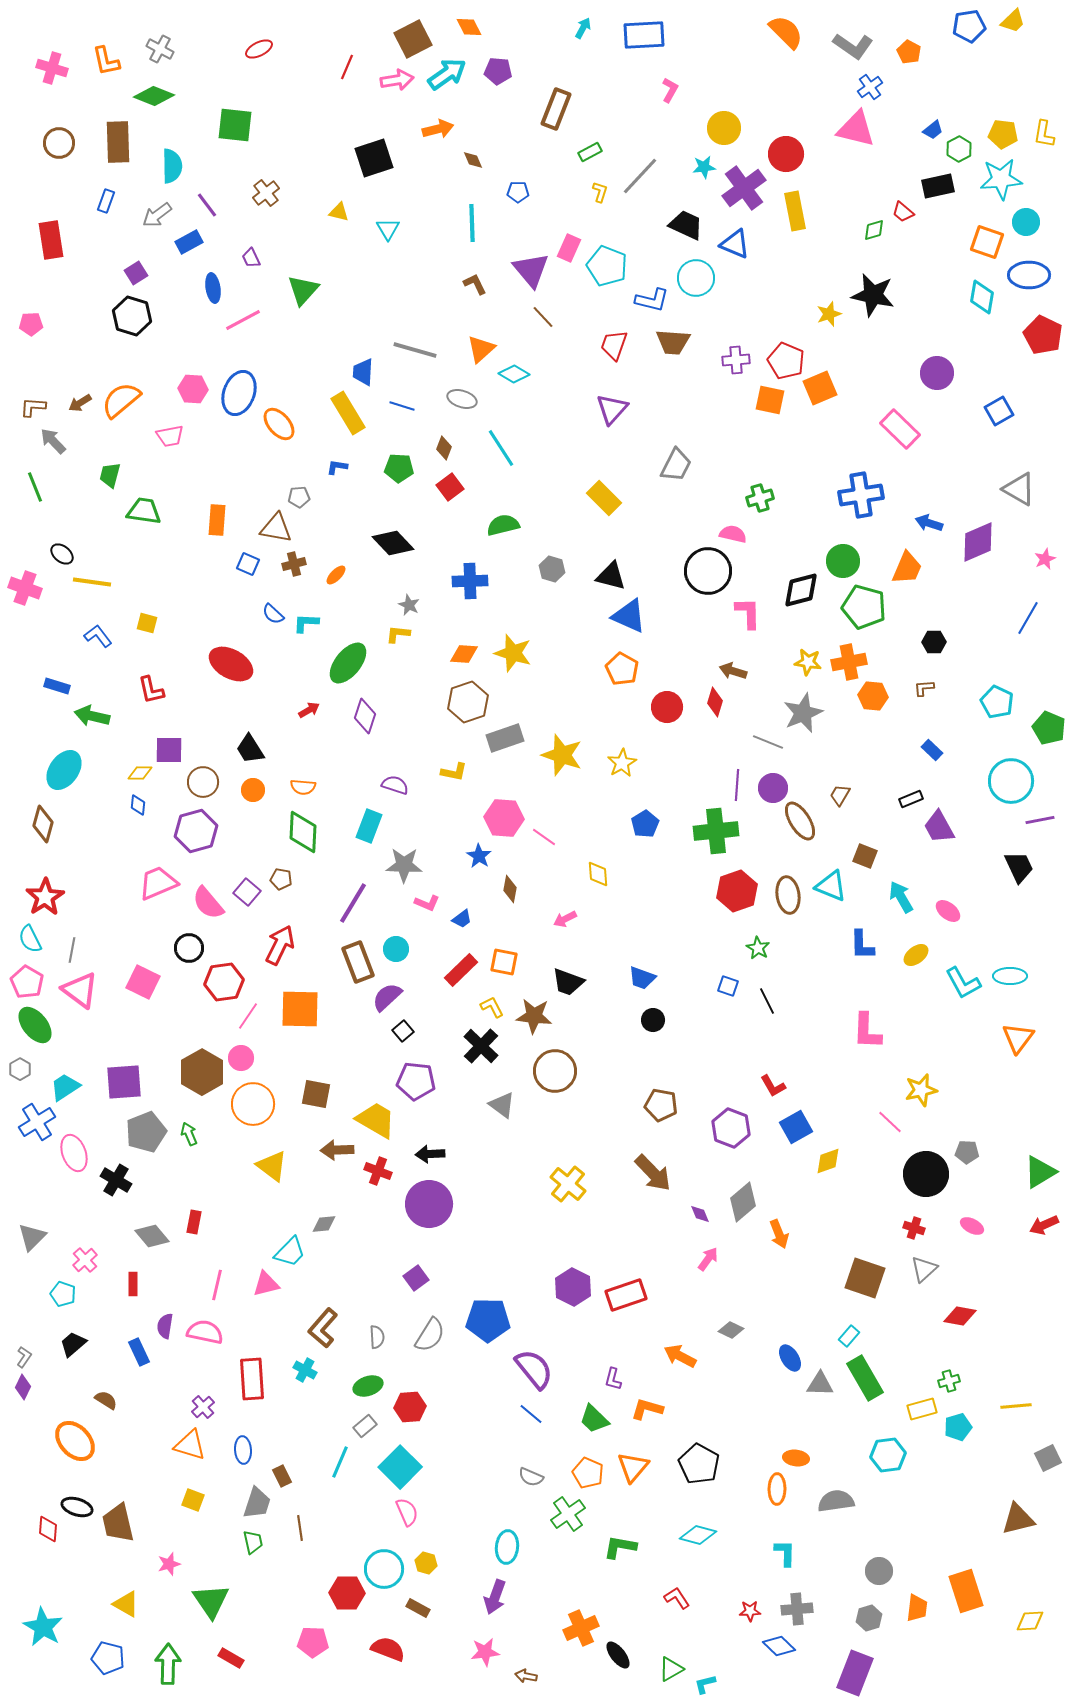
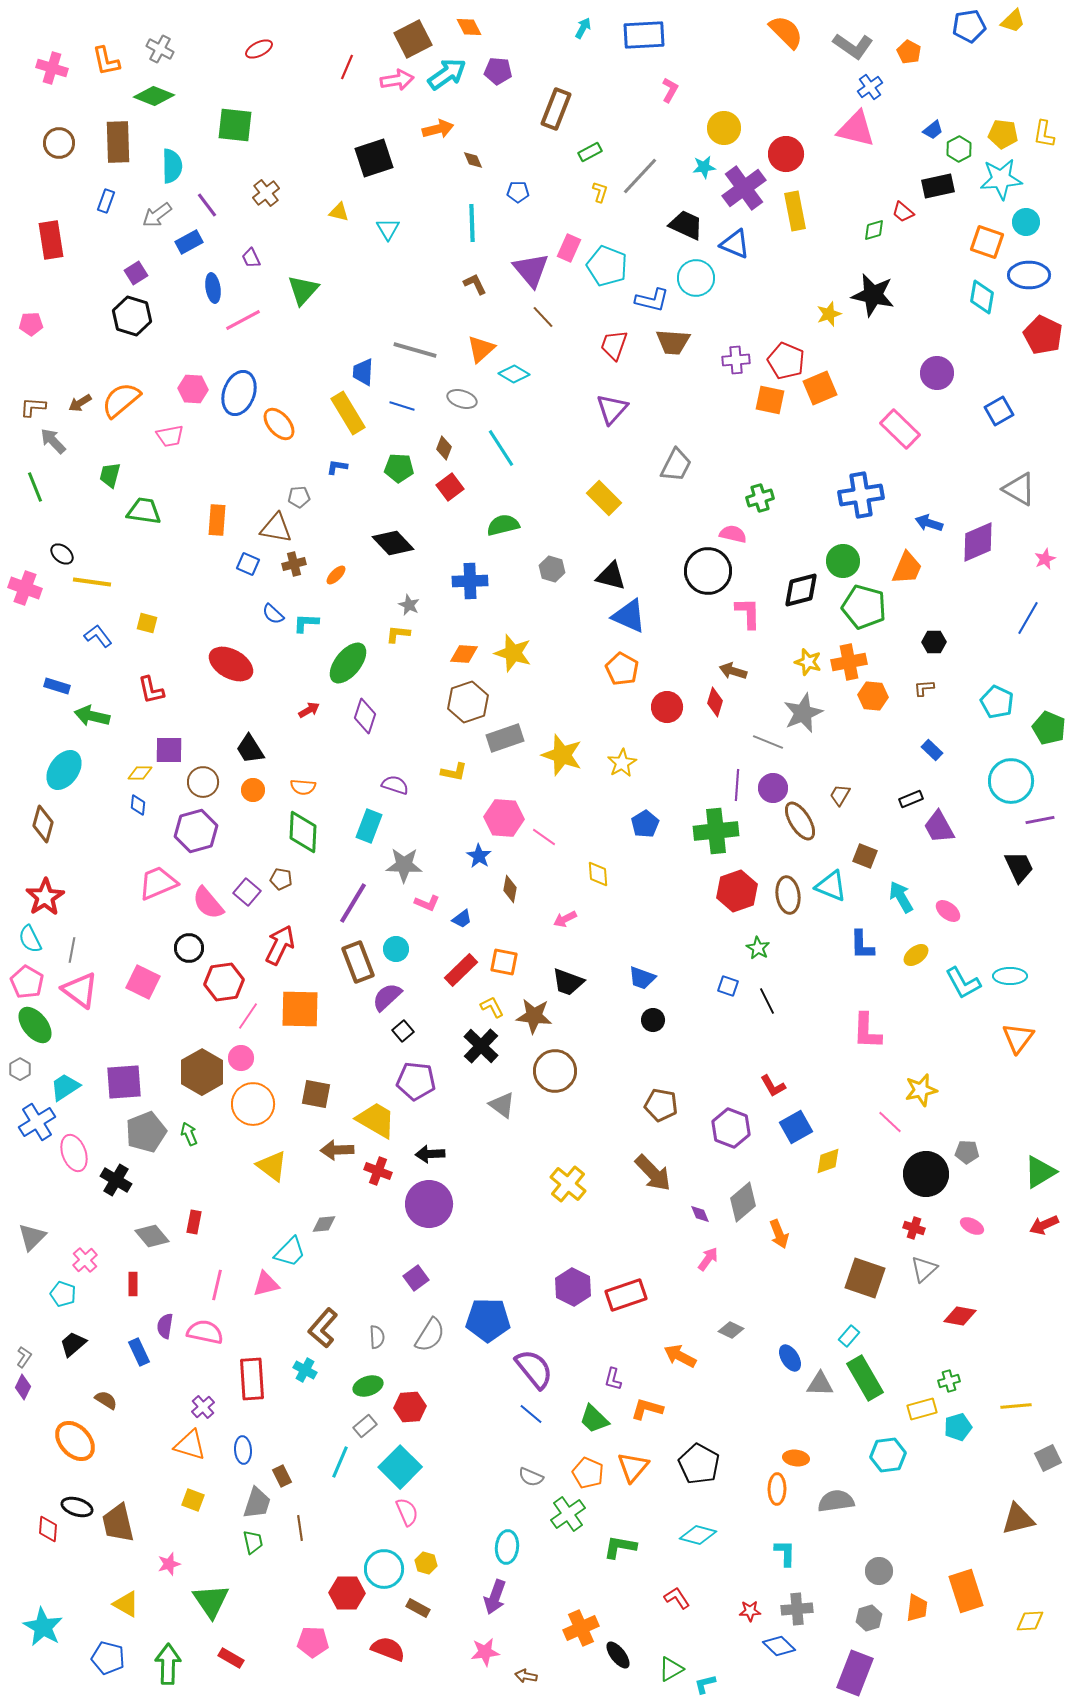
yellow star at (808, 662): rotated 8 degrees clockwise
